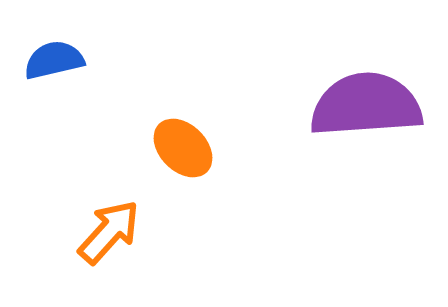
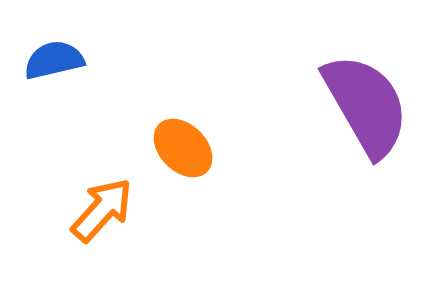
purple semicircle: rotated 64 degrees clockwise
orange arrow: moved 7 px left, 22 px up
